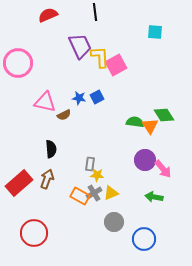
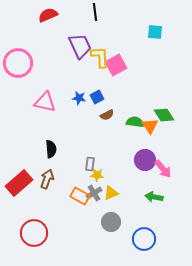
brown semicircle: moved 43 px right
gray circle: moved 3 px left
